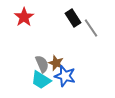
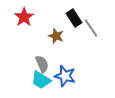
black rectangle: moved 1 px right
brown star: moved 27 px up
